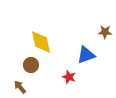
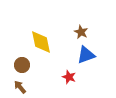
brown star: moved 24 px left; rotated 24 degrees clockwise
brown circle: moved 9 px left
